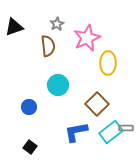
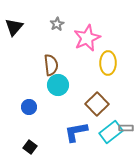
black triangle: rotated 30 degrees counterclockwise
brown semicircle: moved 3 px right, 19 px down
